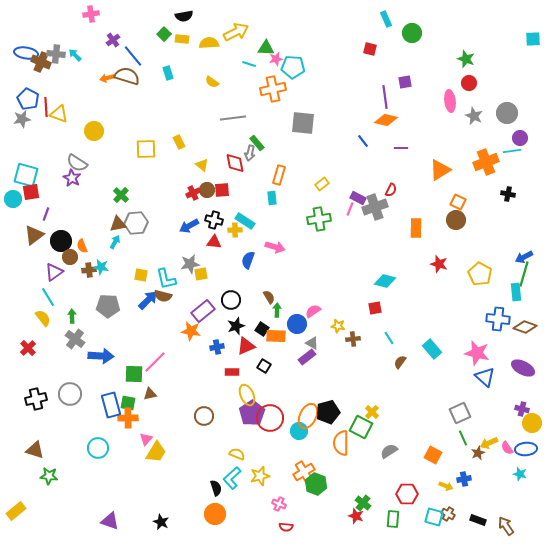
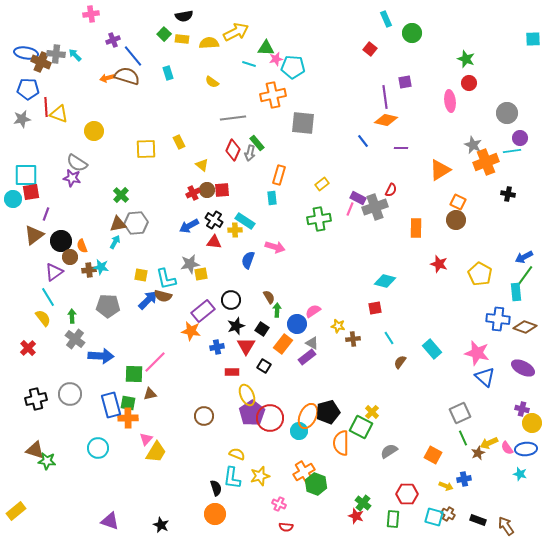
purple cross at (113, 40): rotated 16 degrees clockwise
red square at (370, 49): rotated 24 degrees clockwise
orange cross at (273, 89): moved 6 px down
blue pentagon at (28, 99): moved 10 px up; rotated 25 degrees counterclockwise
gray star at (474, 116): moved 1 px left, 29 px down
red diamond at (235, 163): moved 2 px left, 13 px up; rotated 35 degrees clockwise
cyan square at (26, 175): rotated 15 degrees counterclockwise
purple star at (72, 178): rotated 18 degrees counterclockwise
black cross at (214, 220): rotated 18 degrees clockwise
green line at (524, 274): moved 3 px down; rotated 20 degrees clockwise
orange rectangle at (276, 336): moved 7 px right, 8 px down; rotated 54 degrees counterclockwise
red triangle at (246, 346): rotated 36 degrees counterclockwise
green star at (49, 476): moved 2 px left, 15 px up
cyan L-shape at (232, 478): rotated 40 degrees counterclockwise
black star at (161, 522): moved 3 px down
